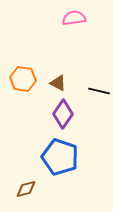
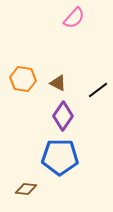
pink semicircle: rotated 140 degrees clockwise
black line: moved 1 px left, 1 px up; rotated 50 degrees counterclockwise
purple diamond: moved 2 px down
blue pentagon: rotated 18 degrees counterclockwise
brown diamond: rotated 20 degrees clockwise
